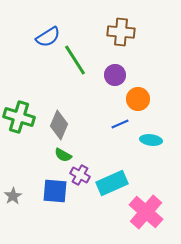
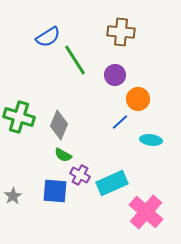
blue line: moved 2 px up; rotated 18 degrees counterclockwise
